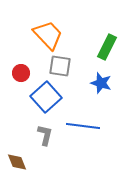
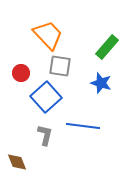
green rectangle: rotated 15 degrees clockwise
